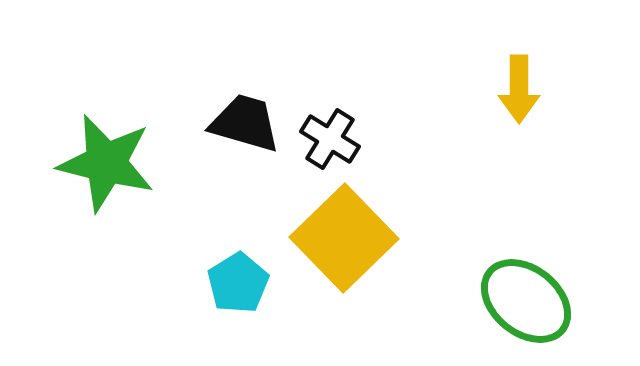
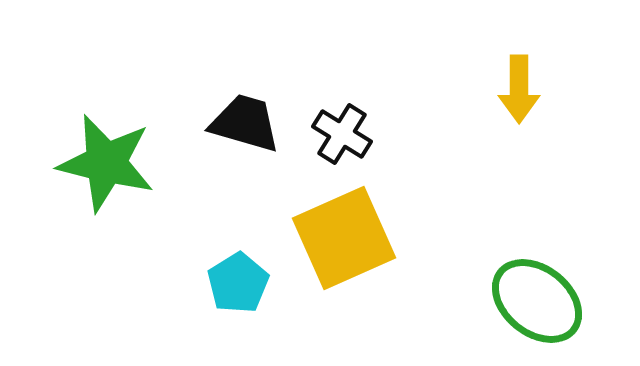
black cross: moved 12 px right, 5 px up
yellow square: rotated 20 degrees clockwise
green ellipse: moved 11 px right
